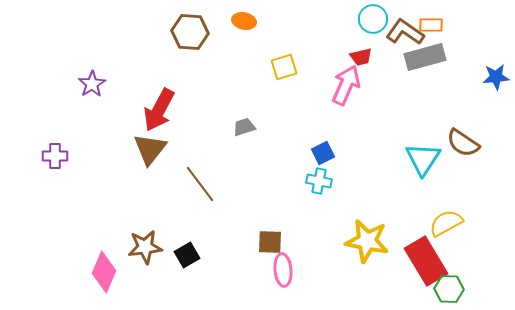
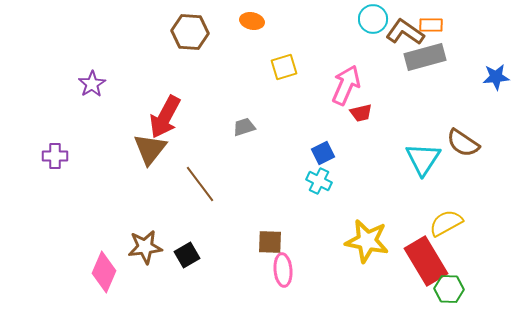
orange ellipse: moved 8 px right
red trapezoid: moved 56 px down
red arrow: moved 6 px right, 7 px down
cyan cross: rotated 15 degrees clockwise
